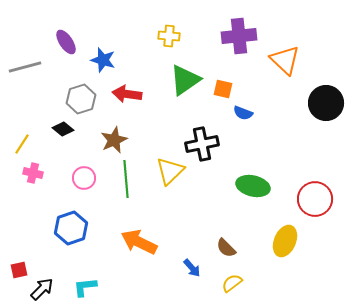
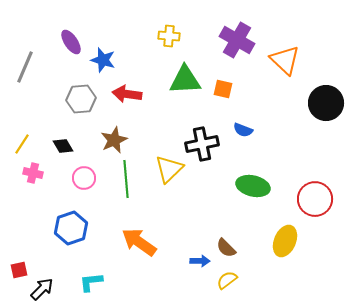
purple cross: moved 2 px left, 4 px down; rotated 36 degrees clockwise
purple ellipse: moved 5 px right
gray line: rotated 52 degrees counterclockwise
green triangle: rotated 32 degrees clockwise
gray hexagon: rotated 12 degrees clockwise
blue semicircle: moved 17 px down
black diamond: moved 17 px down; rotated 20 degrees clockwise
yellow triangle: moved 1 px left, 2 px up
orange arrow: rotated 9 degrees clockwise
blue arrow: moved 8 px right, 7 px up; rotated 48 degrees counterclockwise
yellow semicircle: moved 5 px left, 3 px up
cyan L-shape: moved 6 px right, 5 px up
